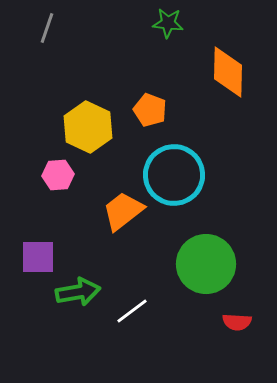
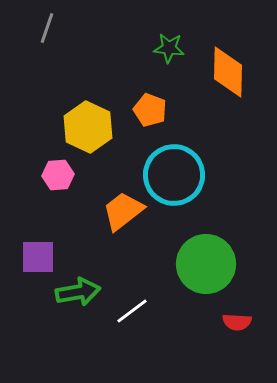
green star: moved 1 px right, 25 px down
